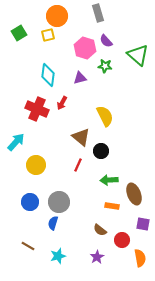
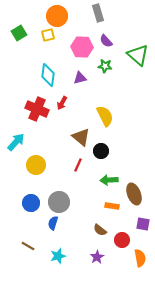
pink hexagon: moved 3 px left, 1 px up; rotated 15 degrees counterclockwise
blue circle: moved 1 px right, 1 px down
